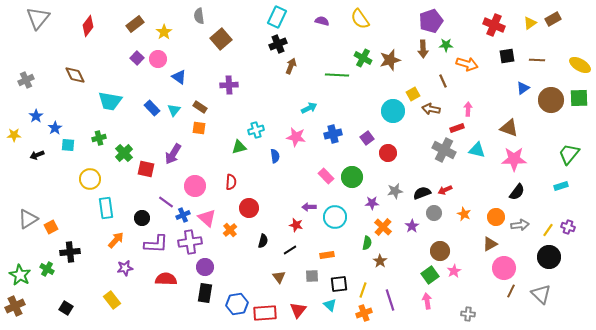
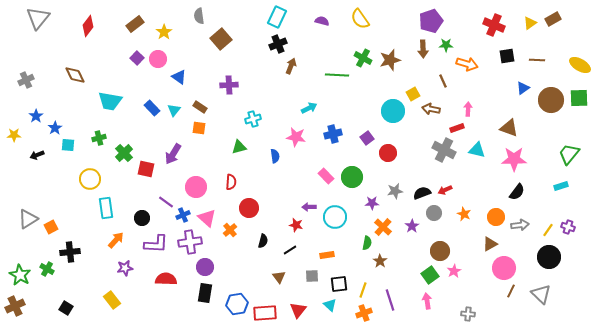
cyan cross at (256, 130): moved 3 px left, 11 px up
pink circle at (195, 186): moved 1 px right, 1 px down
